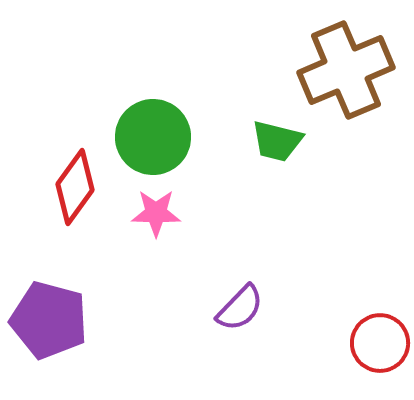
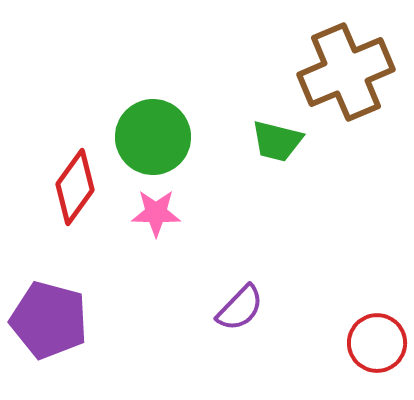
brown cross: moved 2 px down
red circle: moved 3 px left
